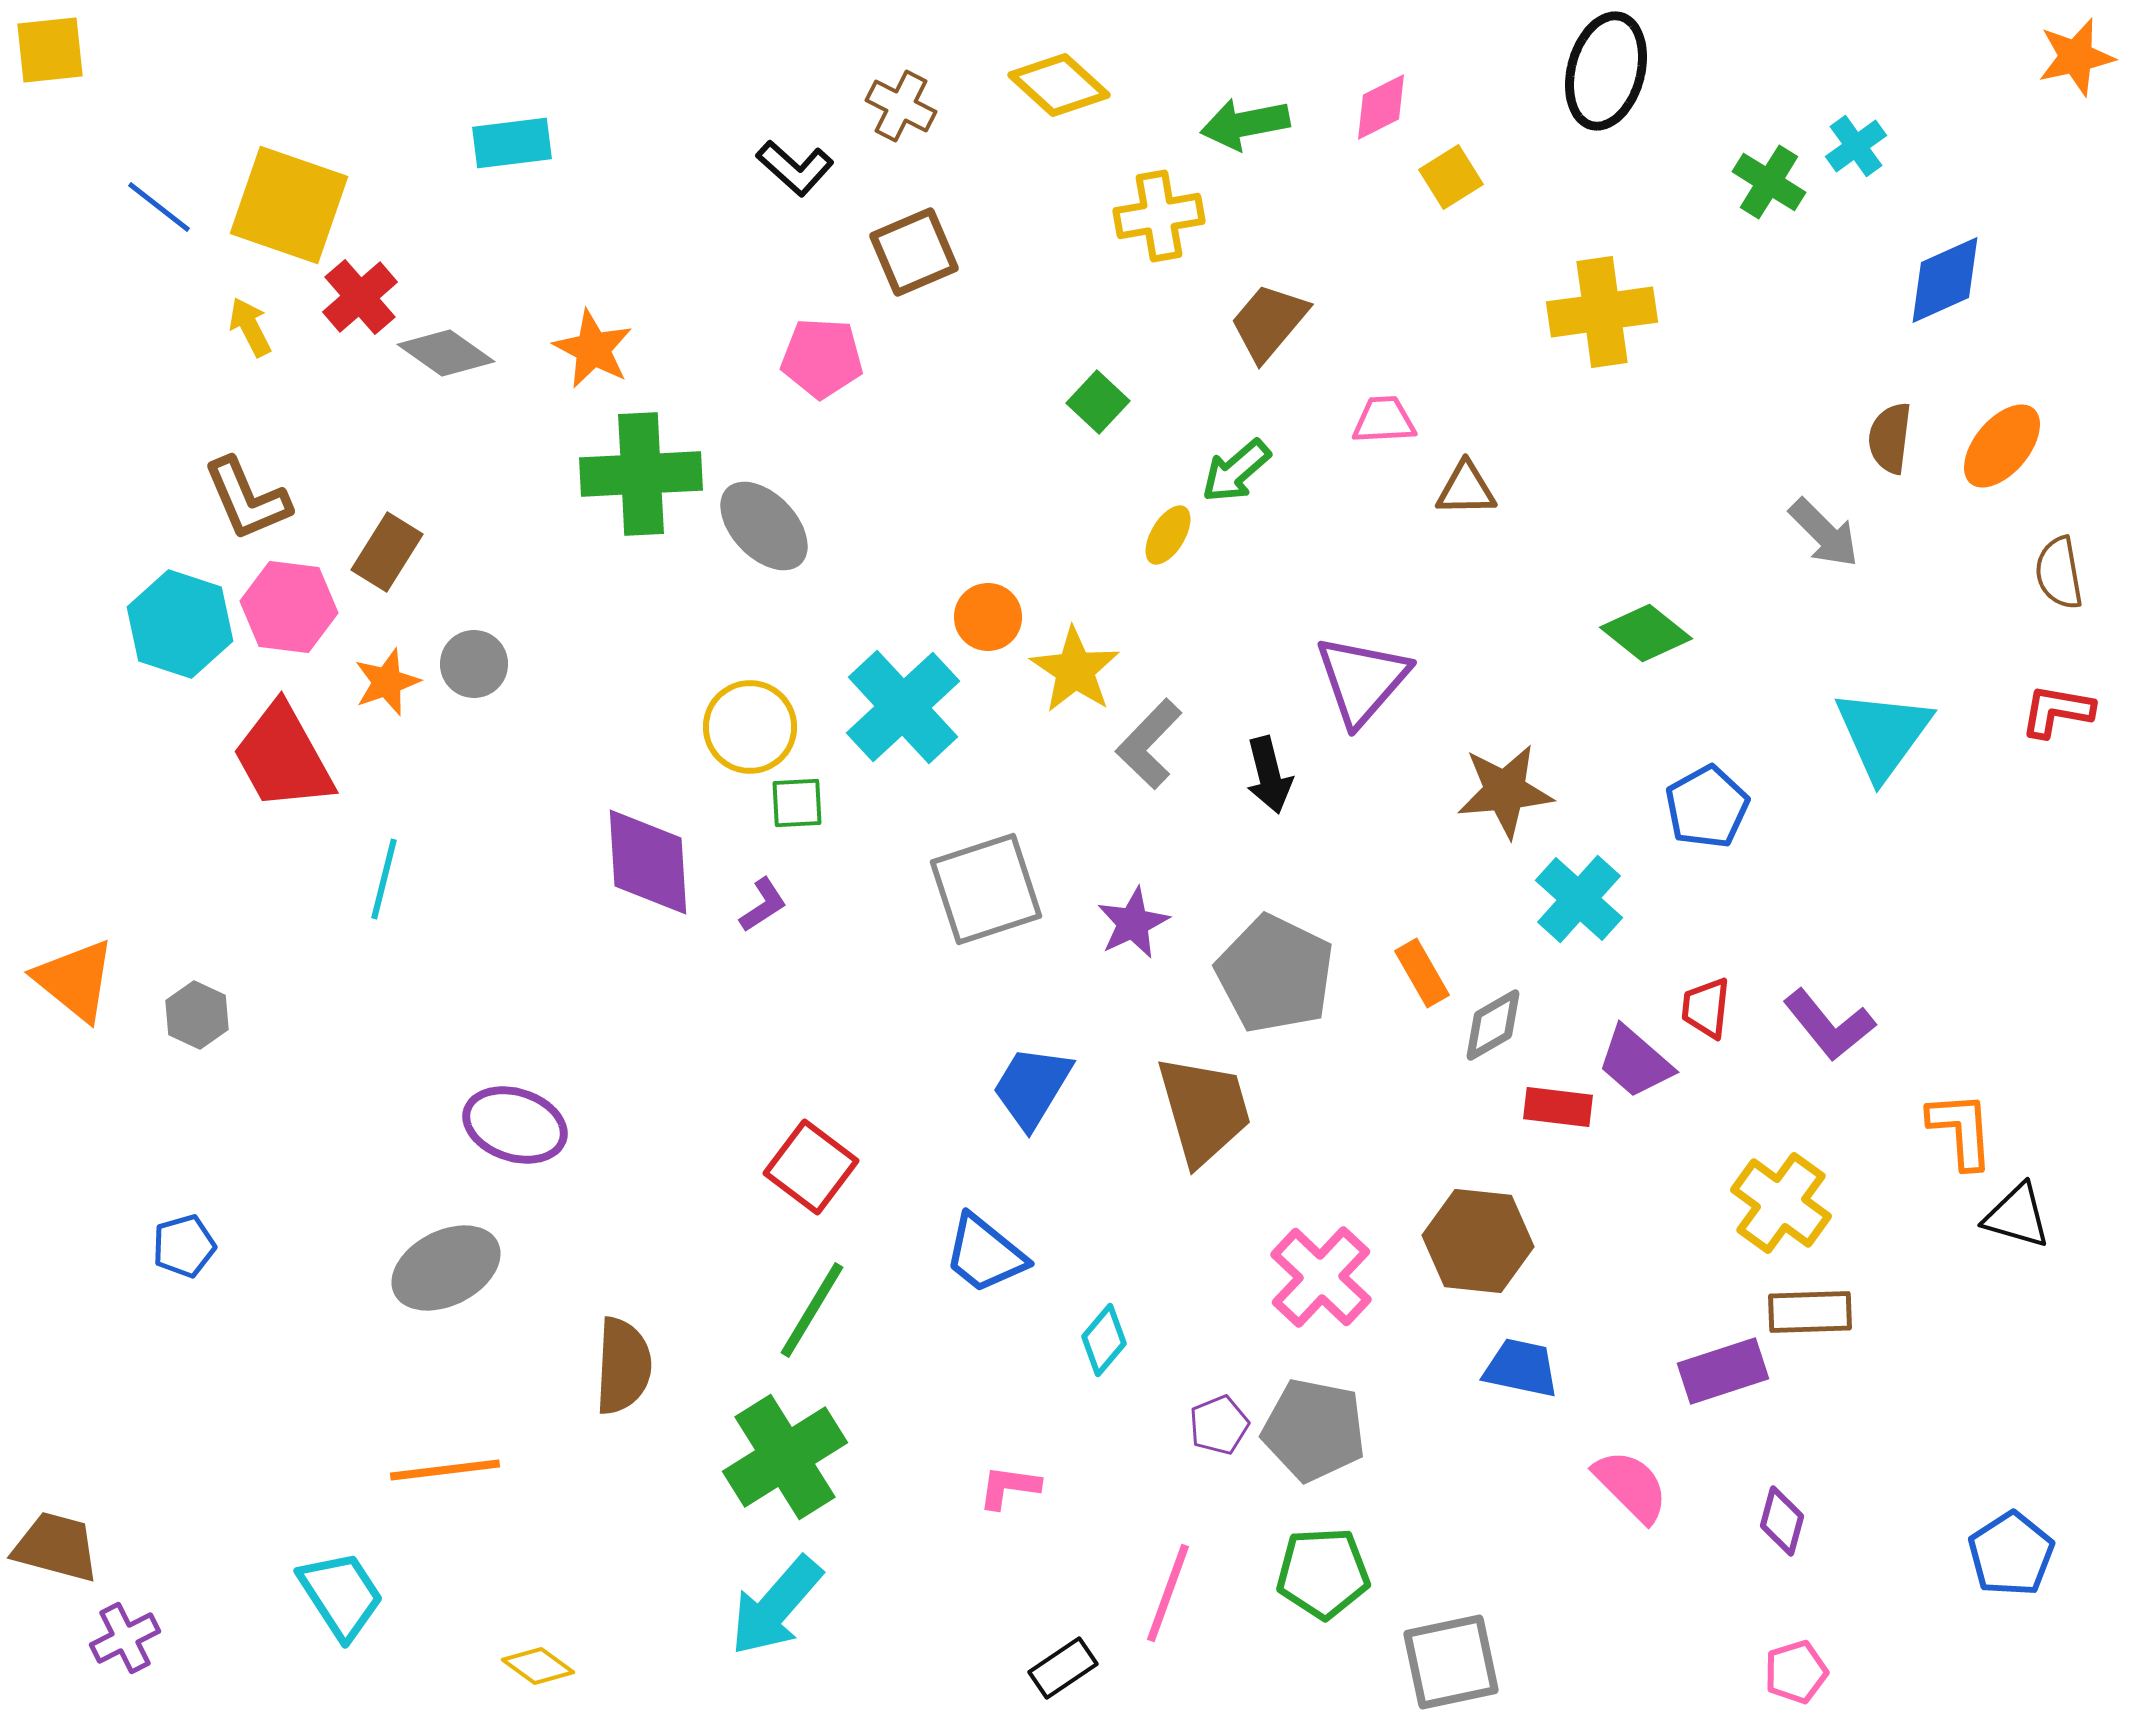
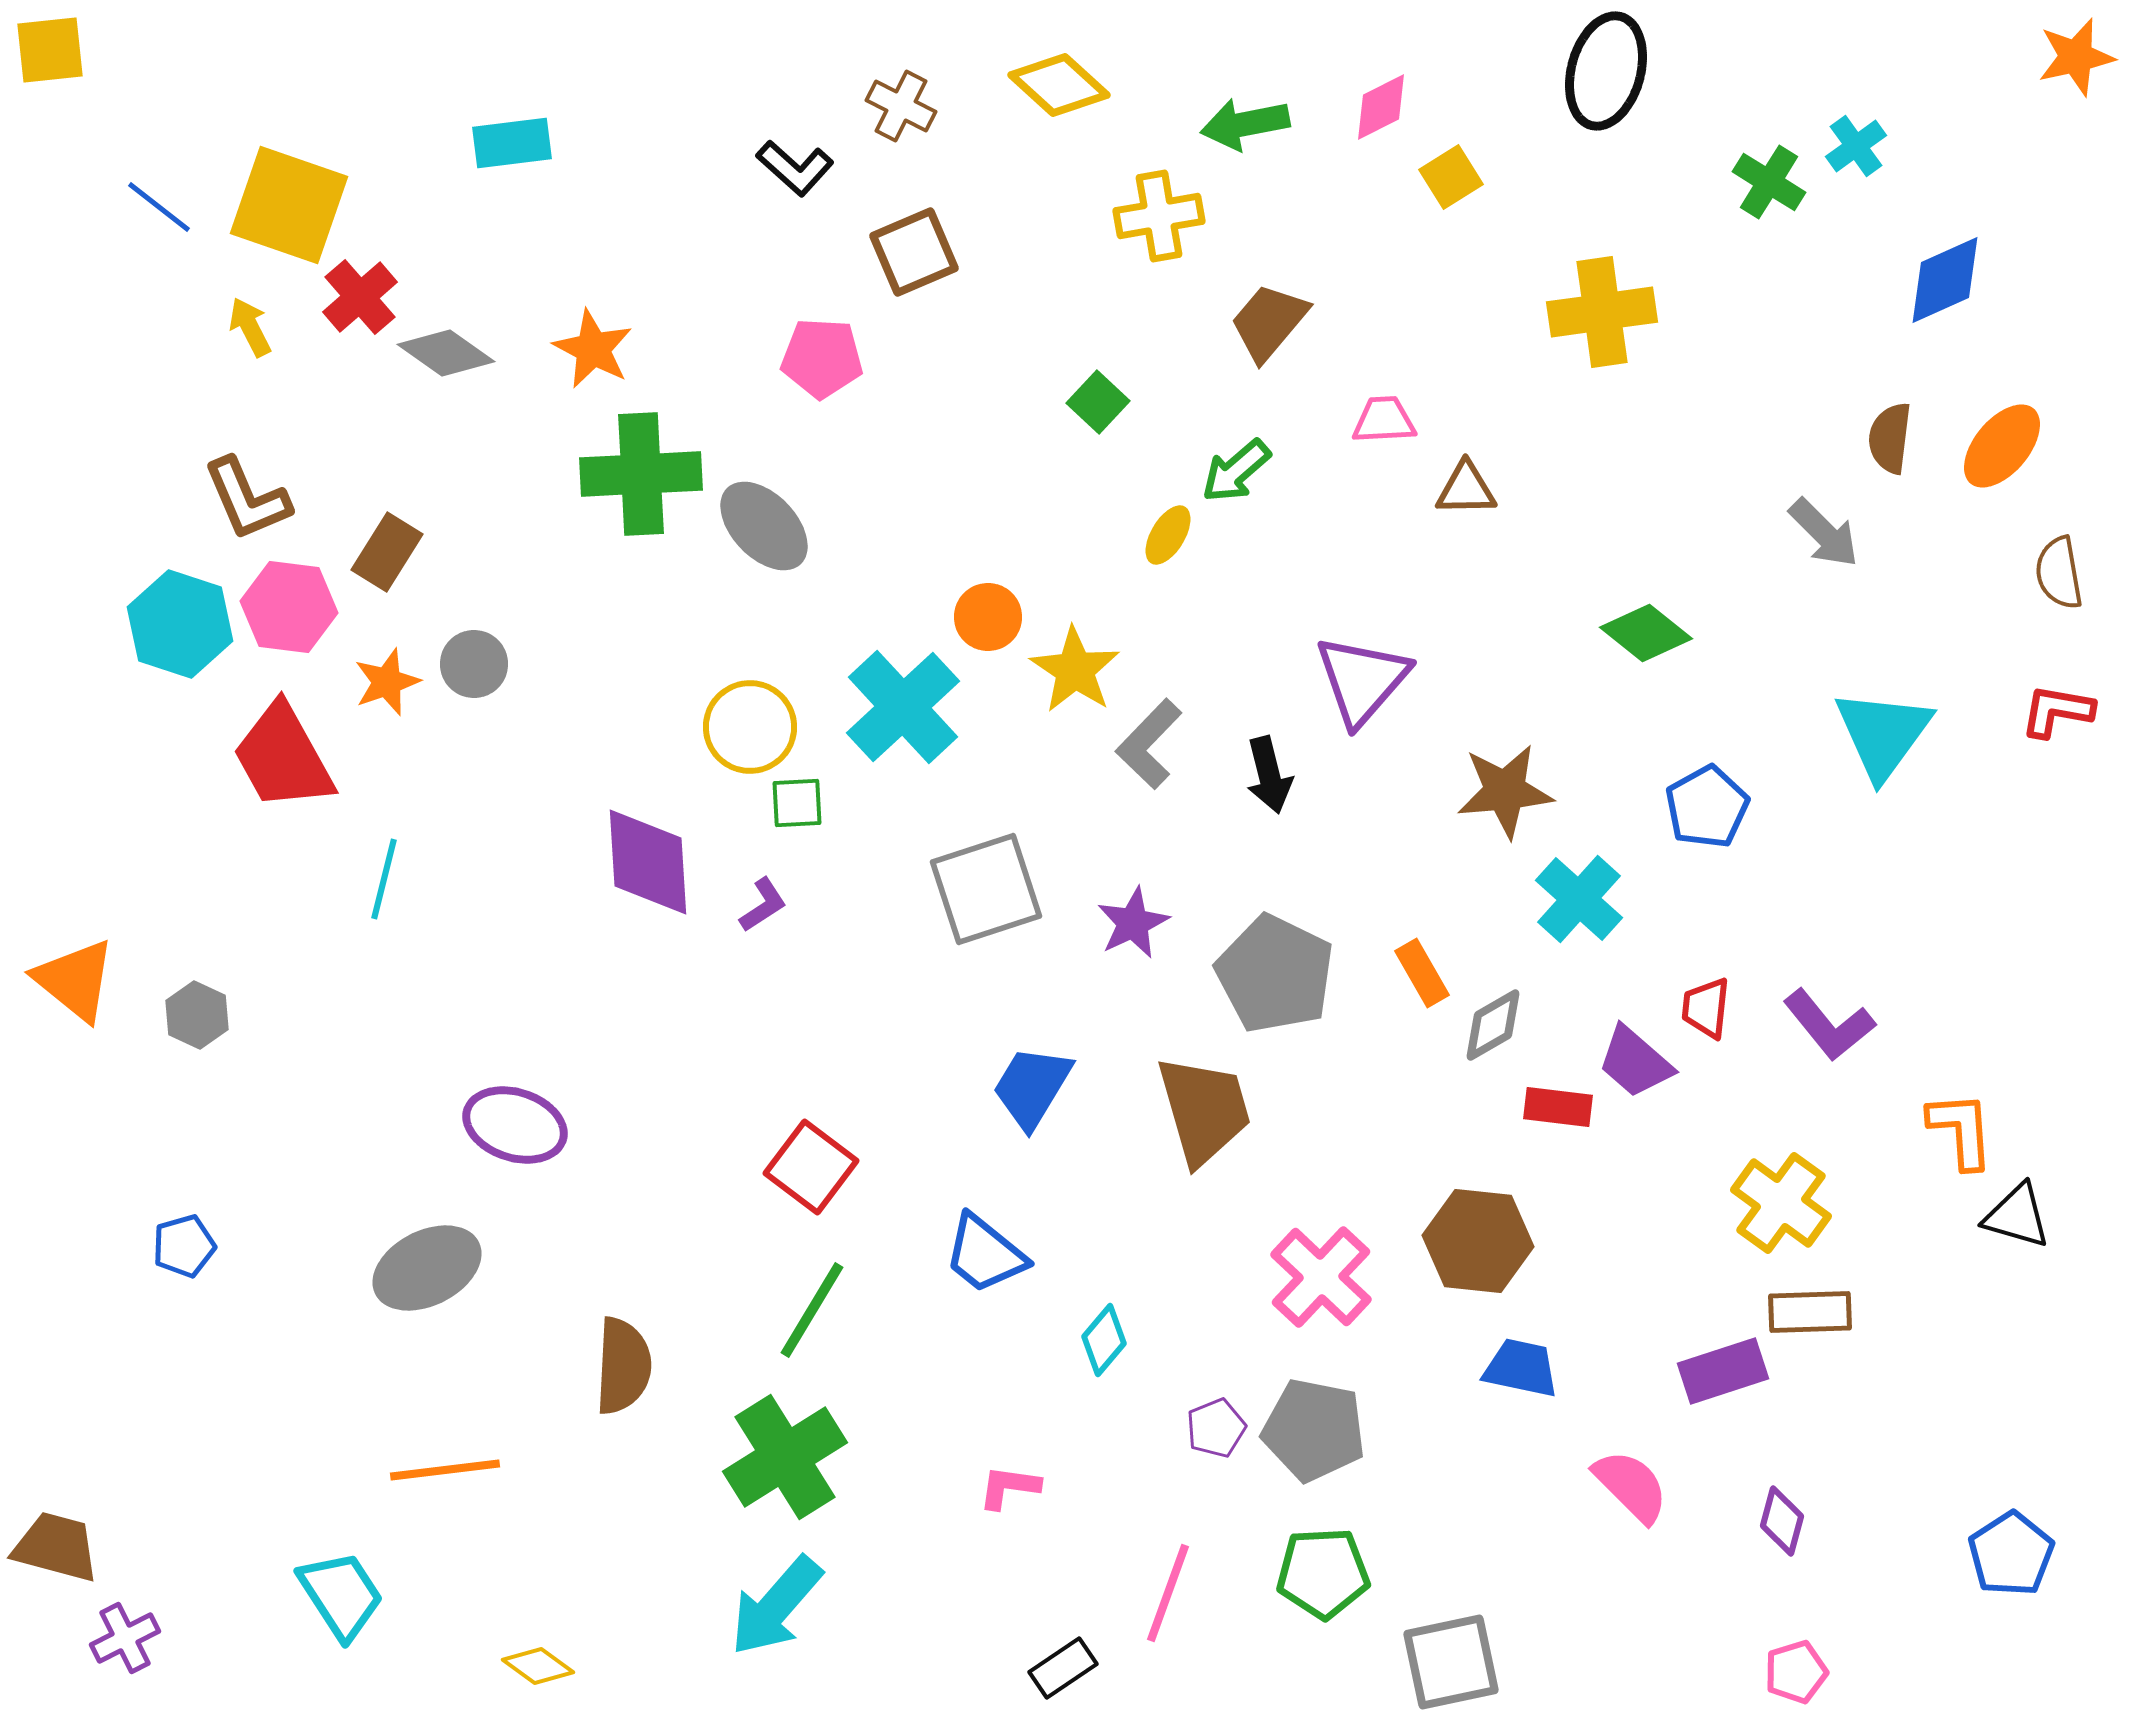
gray ellipse at (446, 1268): moved 19 px left
purple pentagon at (1219, 1425): moved 3 px left, 3 px down
